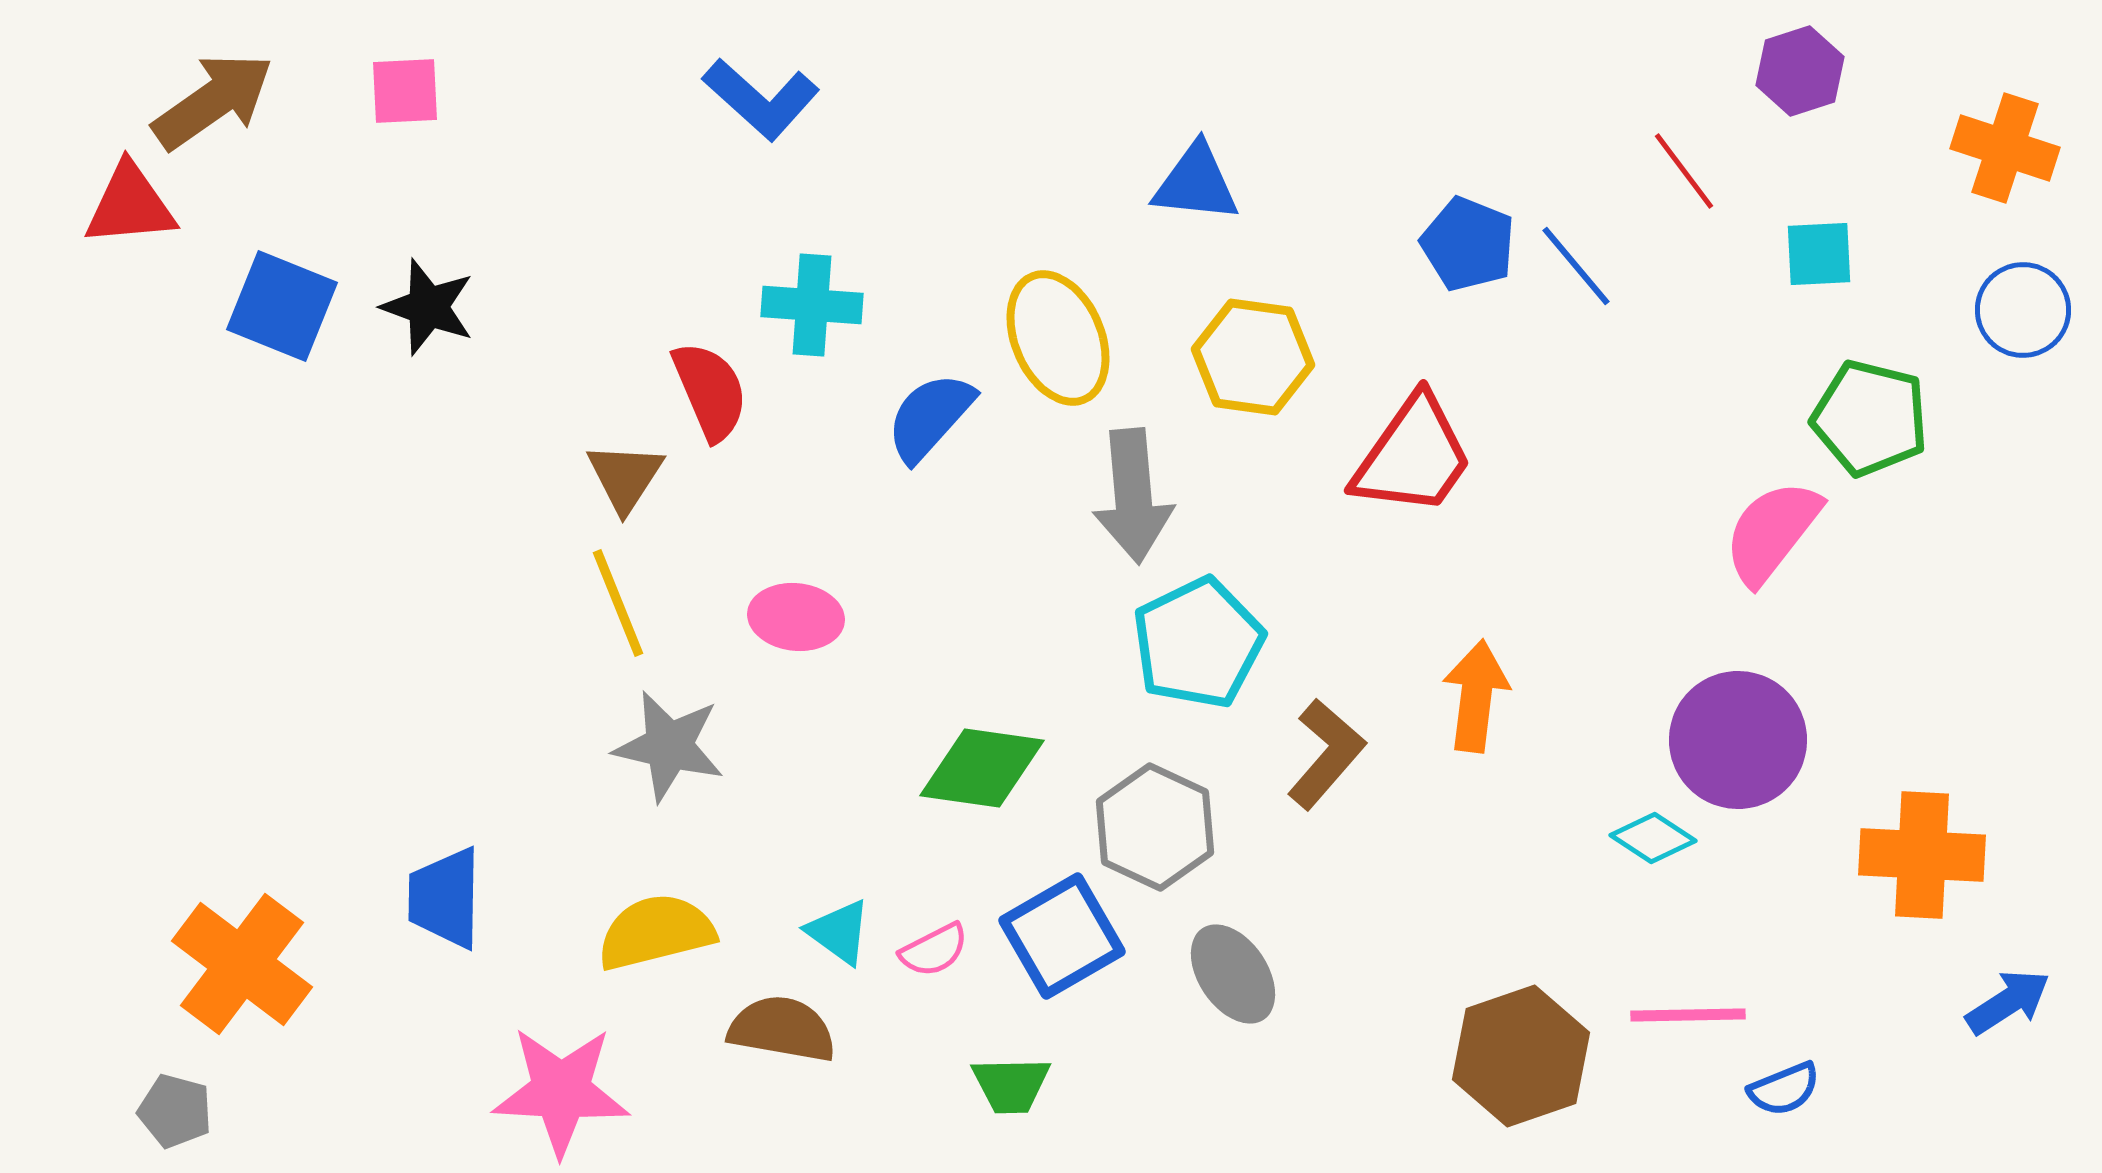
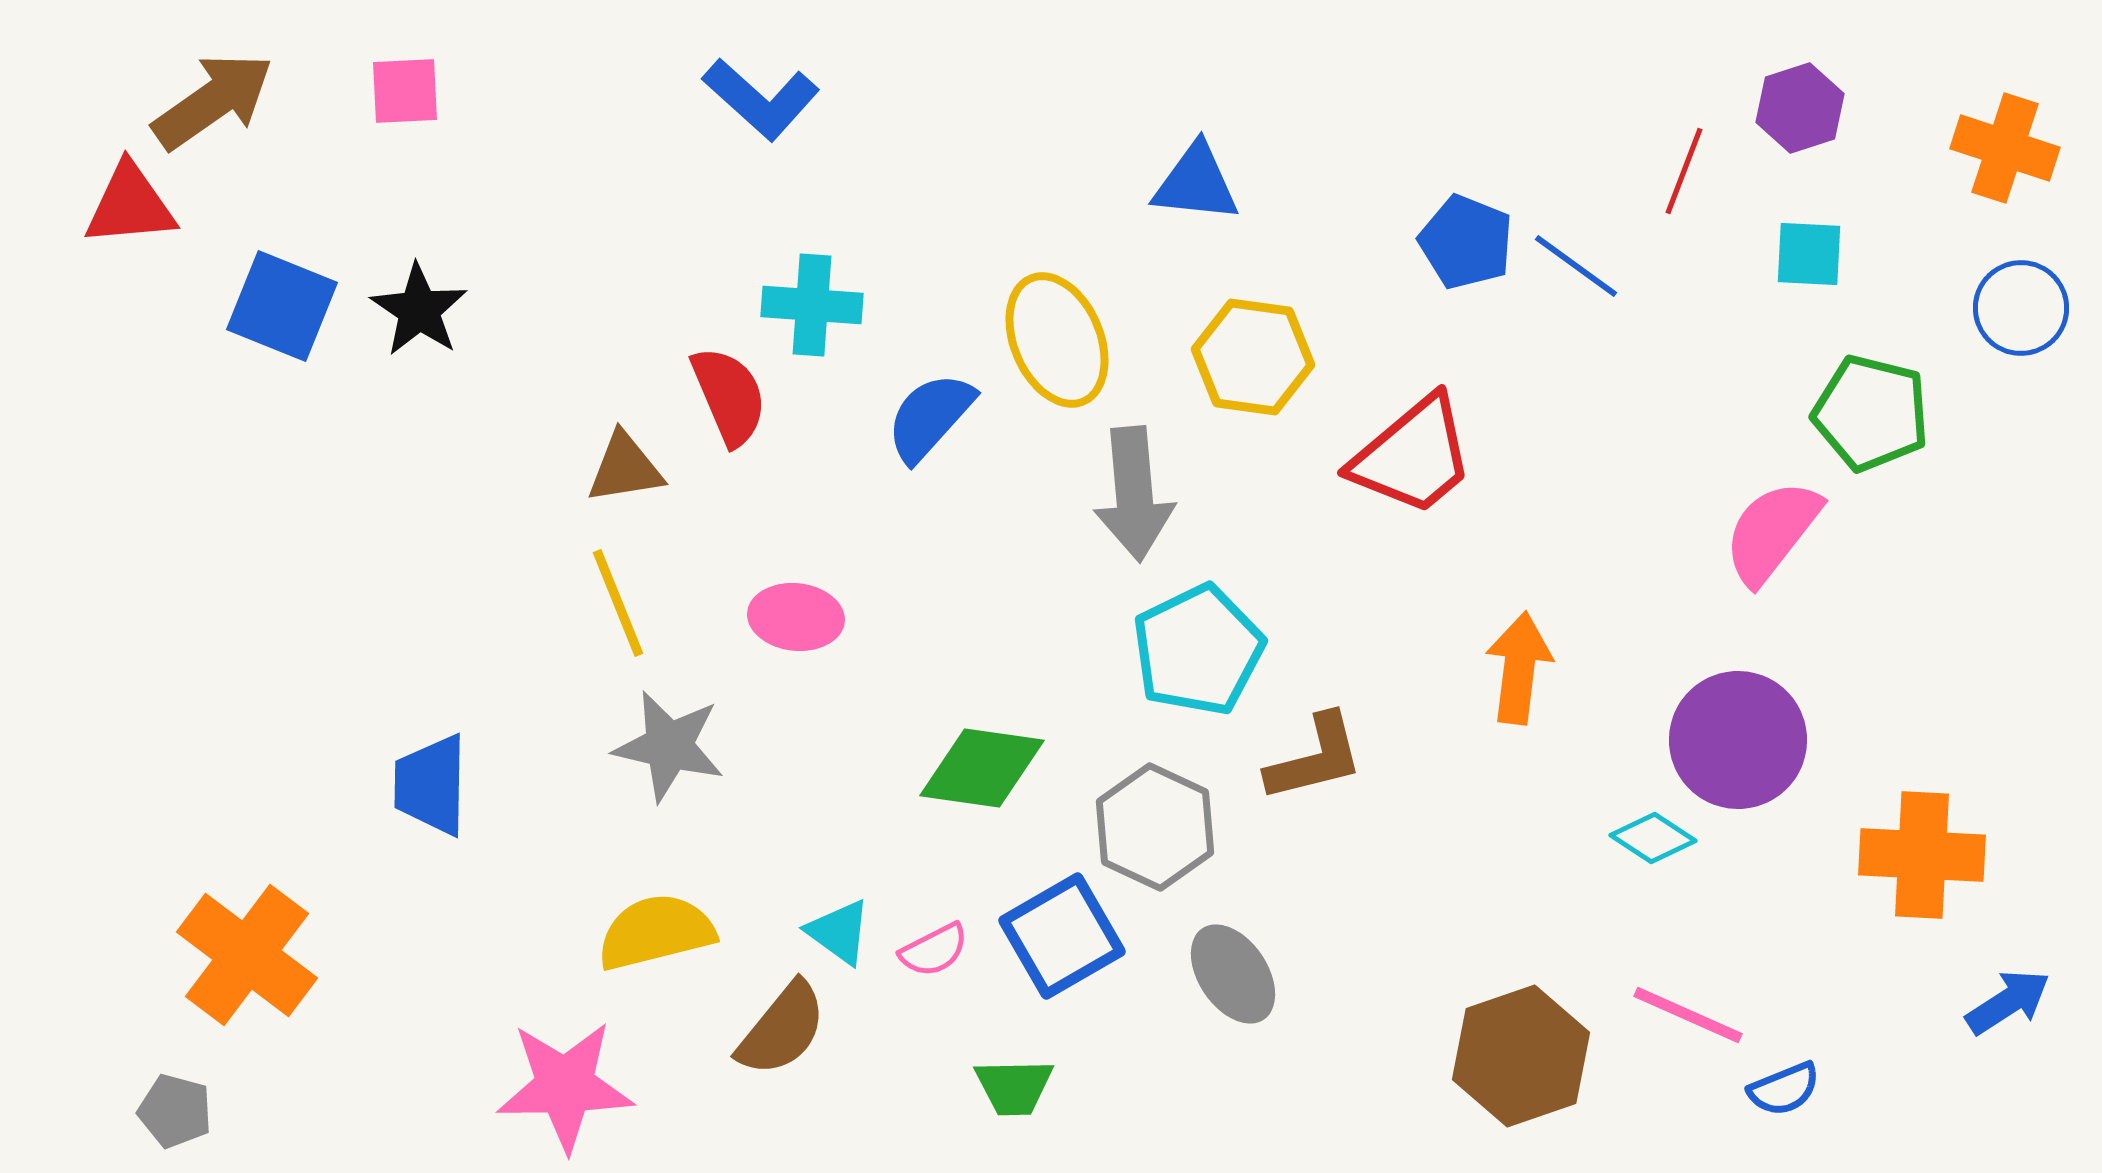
purple hexagon at (1800, 71): moved 37 px down
red line at (1684, 171): rotated 58 degrees clockwise
blue pentagon at (1468, 244): moved 2 px left, 2 px up
cyan square at (1819, 254): moved 10 px left; rotated 6 degrees clockwise
blue line at (1576, 266): rotated 14 degrees counterclockwise
black star at (428, 307): moved 9 px left, 3 px down; rotated 14 degrees clockwise
blue circle at (2023, 310): moved 2 px left, 2 px up
yellow ellipse at (1058, 338): moved 1 px left, 2 px down
red semicircle at (710, 391): moved 19 px right, 5 px down
green pentagon at (1870, 418): moved 1 px right, 5 px up
red trapezoid at (1413, 456): rotated 15 degrees clockwise
brown triangle at (625, 477): moved 9 px up; rotated 48 degrees clockwise
gray arrow at (1133, 496): moved 1 px right, 2 px up
cyan pentagon at (1198, 643): moved 7 px down
orange arrow at (1476, 696): moved 43 px right, 28 px up
brown L-shape at (1326, 754): moved 11 px left, 4 px down; rotated 35 degrees clockwise
blue trapezoid at (445, 898): moved 14 px left, 113 px up
orange cross at (242, 964): moved 5 px right, 9 px up
pink line at (1688, 1015): rotated 25 degrees clockwise
brown semicircle at (782, 1029): rotated 119 degrees clockwise
green trapezoid at (1011, 1085): moved 3 px right, 2 px down
pink star at (561, 1091): moved 4 px right, 5 px up; rotated 4 degrees counterclockwise
